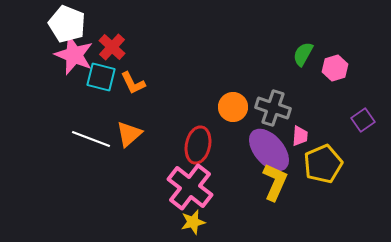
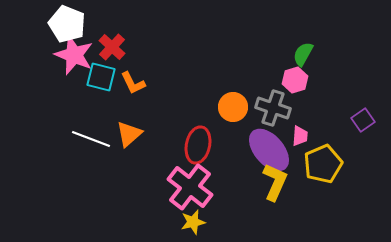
pink hexagon: moved 40 px left, 12 px down
